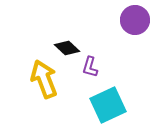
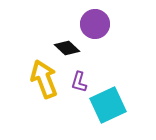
purple circle: moved 40 px left, 4 px down
purple L-shape: moved 11 px left, 15 px down
